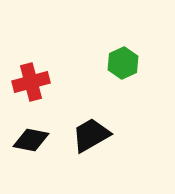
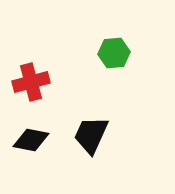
green hexagon: moved 9 px left, 10 px up; rotated 20 degrees clockwise
black trapezoid: rotated 36 degrees counterclockwise
